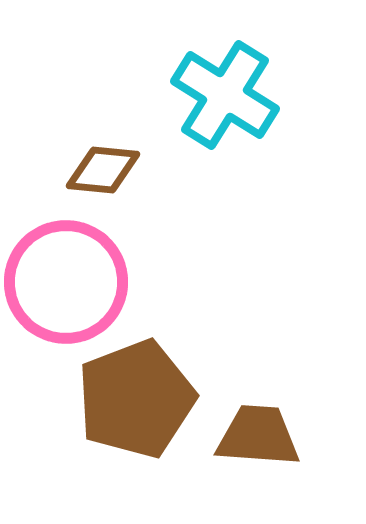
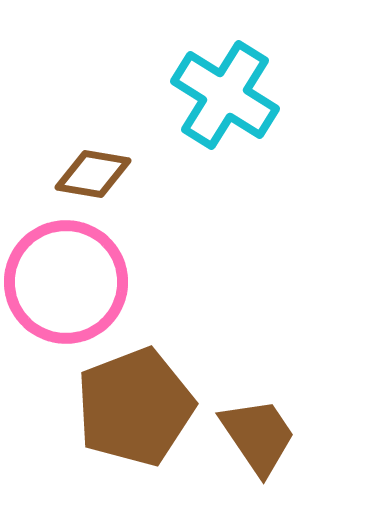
brown diamond: moved 10 px left, 4 px down; rotated 4 degrees clockwise
brown pentagon: moved 1 px left, 8 px down
brown trapezoid: rotated 52 degrees clockwise
